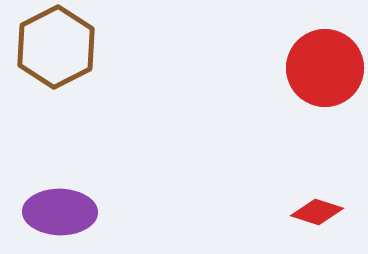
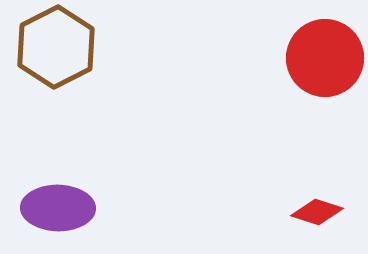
red circle: moved 10 px up
purple ellipse: moved 2 px left, 4 px up
